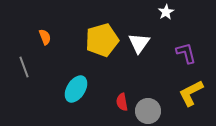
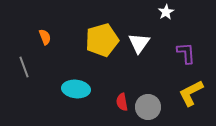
purple L-shape: rotated 10 degrees clockwise
cyan ellipse: rotated 64 degrees clockwise
gray circle: moved 4 px up
